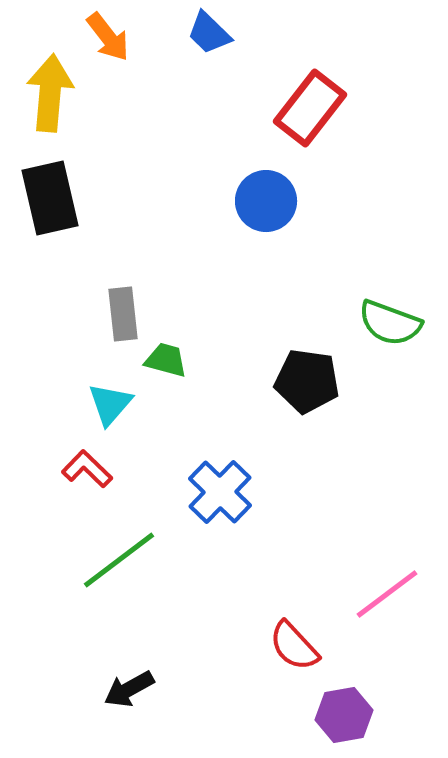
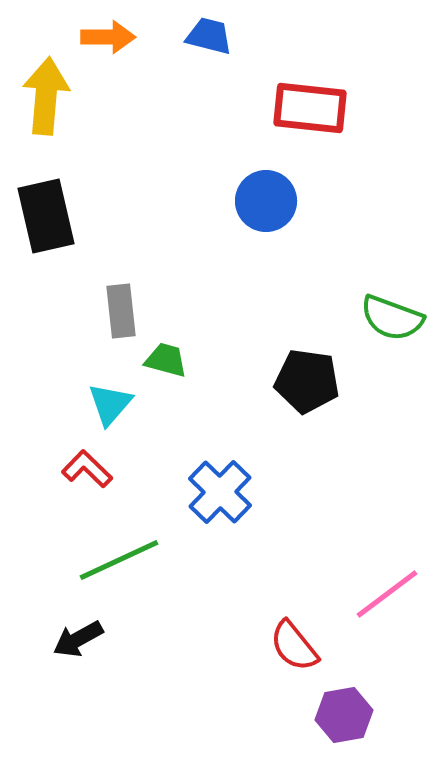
blue trapezoid: moved 3 px down; rotated 150 degrees clockwise
orange arrow: rotated 52 degrees counterclockwise
yellow arrow: moved 4 px left, 3 px down
red rectangle: rotated 58 degrees clockwise
black rectangle: moved 4 px left, 18 px down
gray rectangle: moved 2 px left, 3 px up
green semicircle: moved 2 px right, 5 px up
green line: rotated 12 degrees clockwise
red semicircle: rotated 4 degrees clockwise
black arrow: moved 51 px left, 50 px up
